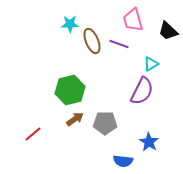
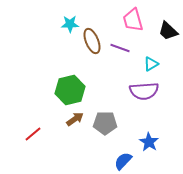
purple line: moved 1 px right, 4 px down
purple semicircle: moved 2 px right; rotated 60 degrees clockwise
blue semicircle: rotated 126 degrees clockwise
